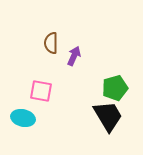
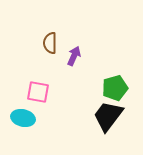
brown semicircle: moved 1 px left
pink square: moved 3 px left, 1 px down
black trapezoid: rotated 112 degrees counterclockwise
